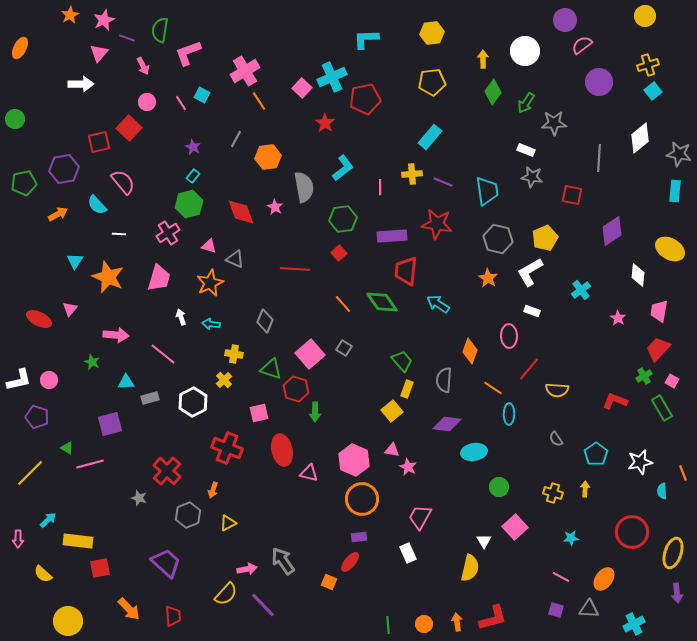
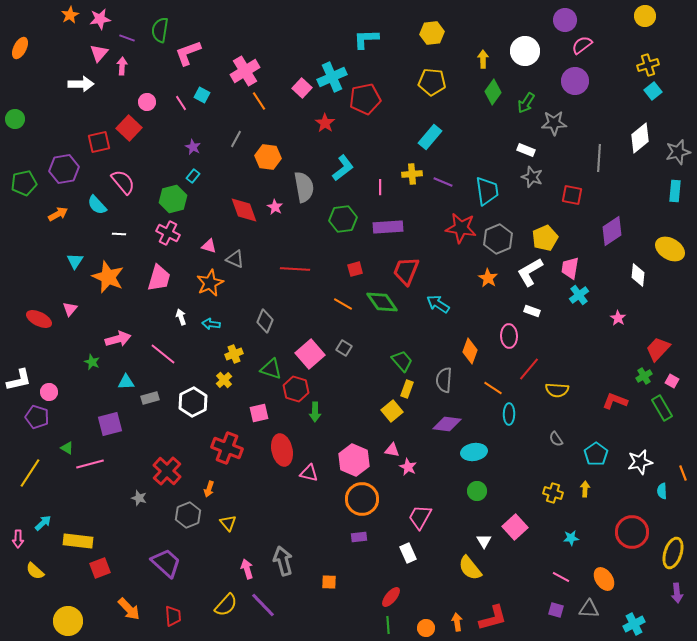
pink star at (104, 20): moved 4 px left, 1 px up; rotated 15 degrees clockwise
pink arrow at (143, 66): moved 21 px left; rotated 150 degrees counterclockwise
yellow pentagon at (432, 82): rotated 12 degrees clockwise
purple circle at (599, 82): moved 24 px left, 1 px up
gray star at (679, 154): moved 1 px left, 2 px up; rotated 25 degrees counterclockwise
orange hexagon at (268, 157): rotated 15 degrees clockwise
gray star at (532, 177): rotated 10 degrees clockwise
green hexagon at (189, 204): moved 16 px left, 5 px up
red diamond at (241, 212): moved 3 px right, 2 px up
red star at (437, 224): moved 24 px right, 4 px down
pink cross at (168, 233): rotated 30 degrees counterclockwise
purple rectangle at (392, 236): moved 4 px left, 9 px up
gray hexagon at (498, 239): rotated 24 degrees clockwise
red square at (339, 253): moved 16 px right, 16 px down; rotated 28 degrees clockwise
red trapezoid at (406, 271): rotated 16 degrees clockwise
cyan cross at (581, 290): moved 2 px left, 5 px down
orange line at (343, 304): rotated 18 degrees counterclockwise
pink trapezoid at (659, 311): moved 89 px left, 43 px up
pink arrow at (116, 335): moved 2 px right, 4 px down; rotated 20 degrees counterclockwise
yellow cross at (234, 354): rotated 30 degrees counterclockwise
pink circle at (49, 380): moved 12 px down
yellow line at (30, 473): rotated 12 degrees counterclockwise
green circle at (499, 487): moved 22 px left, 4 px down
orange arrow at (213, 490): moved 4 px left, 1 px up
cyan arrow at (48, 520): moved 5 px left, 3 px down
yellow triangle at (228, 523): rotated 42 degrees counterclockwise
gray arrow at (283, 561): rotated 20 degrees clockwise
red ellipse at (350, 562): moved 41 px right, 35 px down
red square at (100, 568): rotated 10 degrees counterclockwise
yellow semicircle at (470, 568): rotated 128 degrees clockwise
pink arrow at (247, 569): rotated 96 degrees counterclockwise
yellow semicircle at (43, 574): moved 8 px left, 3 px up
orange ellipse at (604, 579): rotated 70 degrees counterclockwise
orange square at (329, 582): rotated 21 degrees counterclockwise
yellow semicircle at (226, 594): moved 11 px down
orange circle at (424, 624): moved 2 px right, 4 px down
